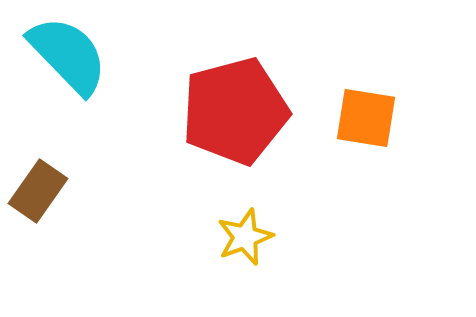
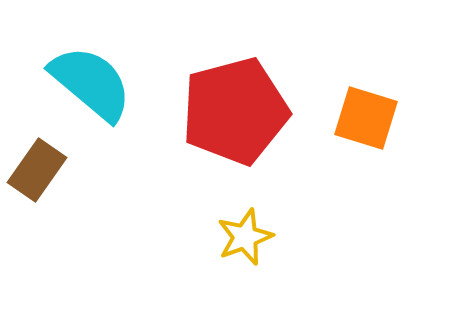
cyan semicircle: moved 23 px right, 28 px down; rotated 6 degrees counterclockwise
orange square: rotated 8 degrees clockwise
brown rectangle: moved 1 px left, 21 px up
